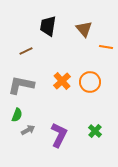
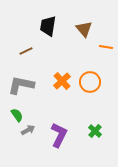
green semicircle: rotated 56 degrees counterclockwise
